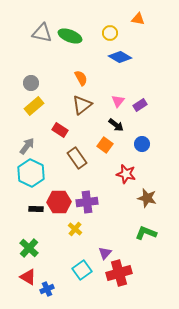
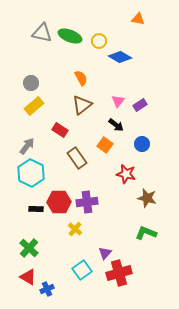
yellow circle: moved 11 px left, 8 px down
